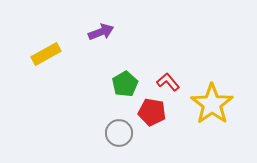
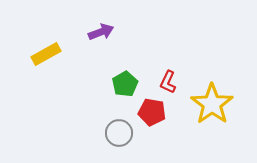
red L-shape: rotated 115 degrees counterclockwise
